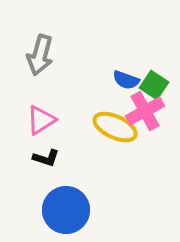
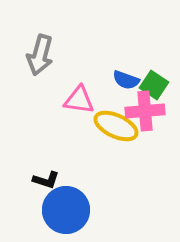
pink cross: rotated 24 degrees clockwise
pink triangle: moved 38 px right, 20 px up; rotated 40 degrees clockwise
yellow ellipse: moved 1 px right, 1 px up
black L-shape: moved 22 px down
